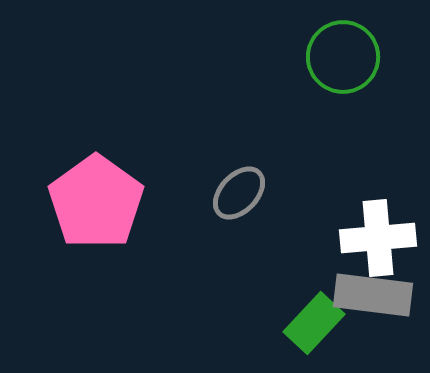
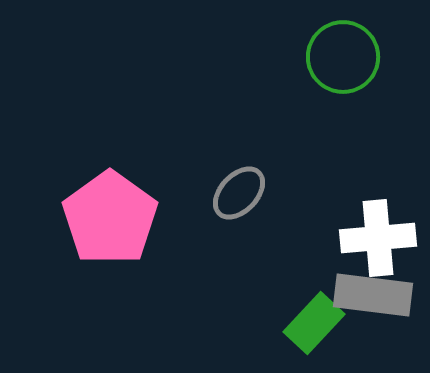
pink pentagon: moved 14 px right, 16 px down
